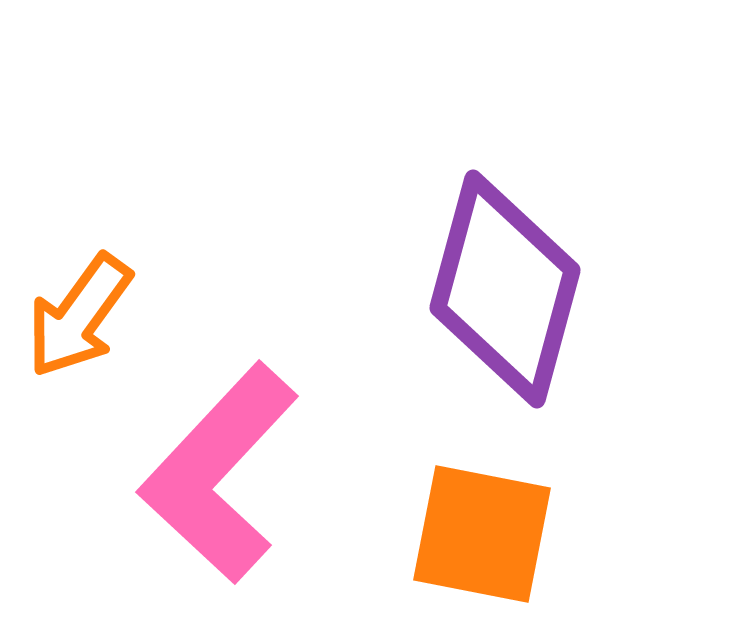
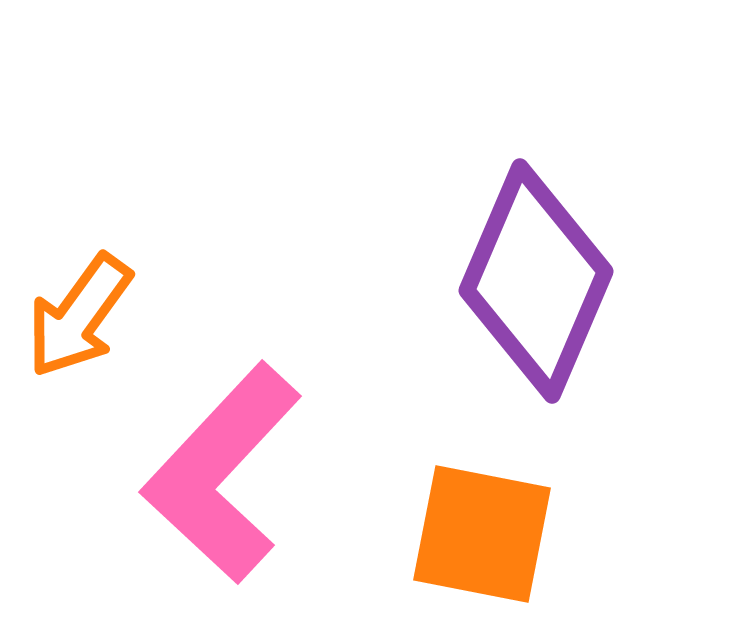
purple diamond: moved 31 px right, 8 px up; rotated 8 degrees clockwise
pink L-shape: moved 3 px right
